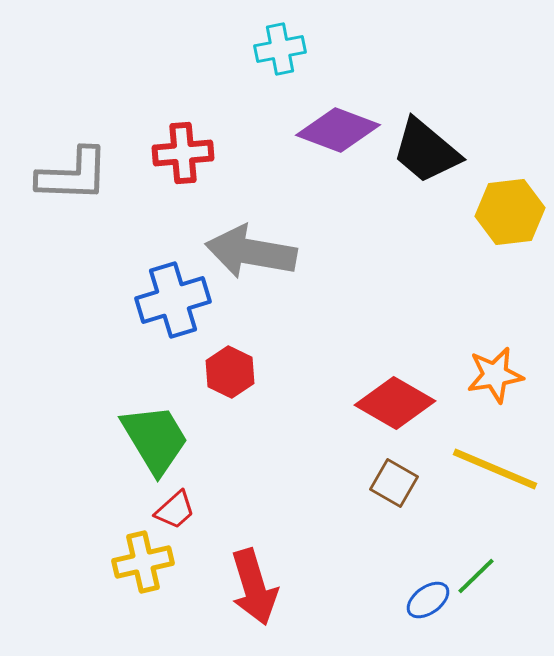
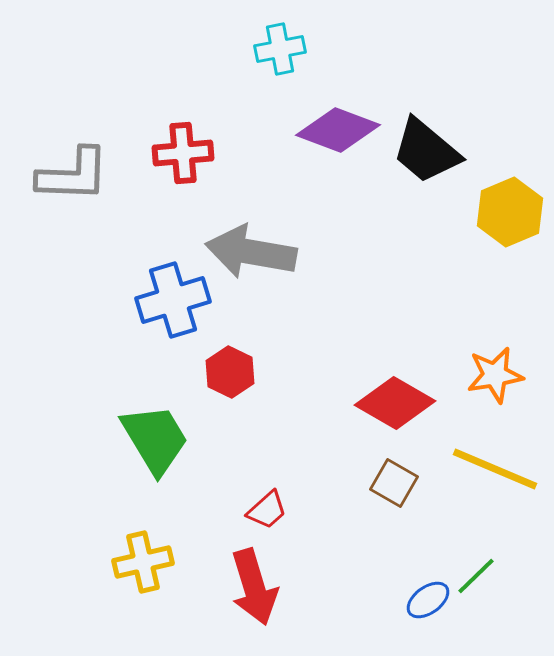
yellow hexagon: rotated 16 degrees counterclockwise
red trapezoid: moved 92 px right
